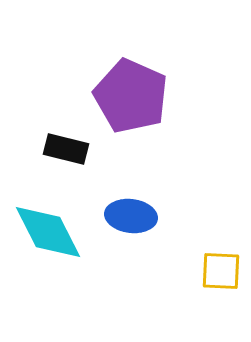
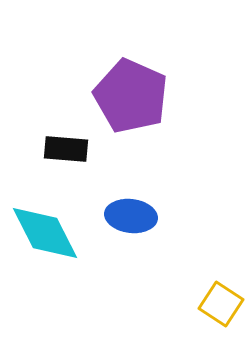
black rectangle: rotated 9 degrees counterclockwise
cyan diamond: moved 3 px left, 1 px down
yellow square: moved 33 px down; rotated 30 degrees clockwise
